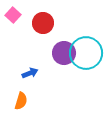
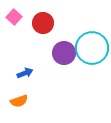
pink square: moved 1 px right, 2 px down
cyan circle: moved 6 px right, 5 px up
blue arrow: moved 5 px left
orange semicircle: moved 2 px left; rotated 54 degrees clockwise
